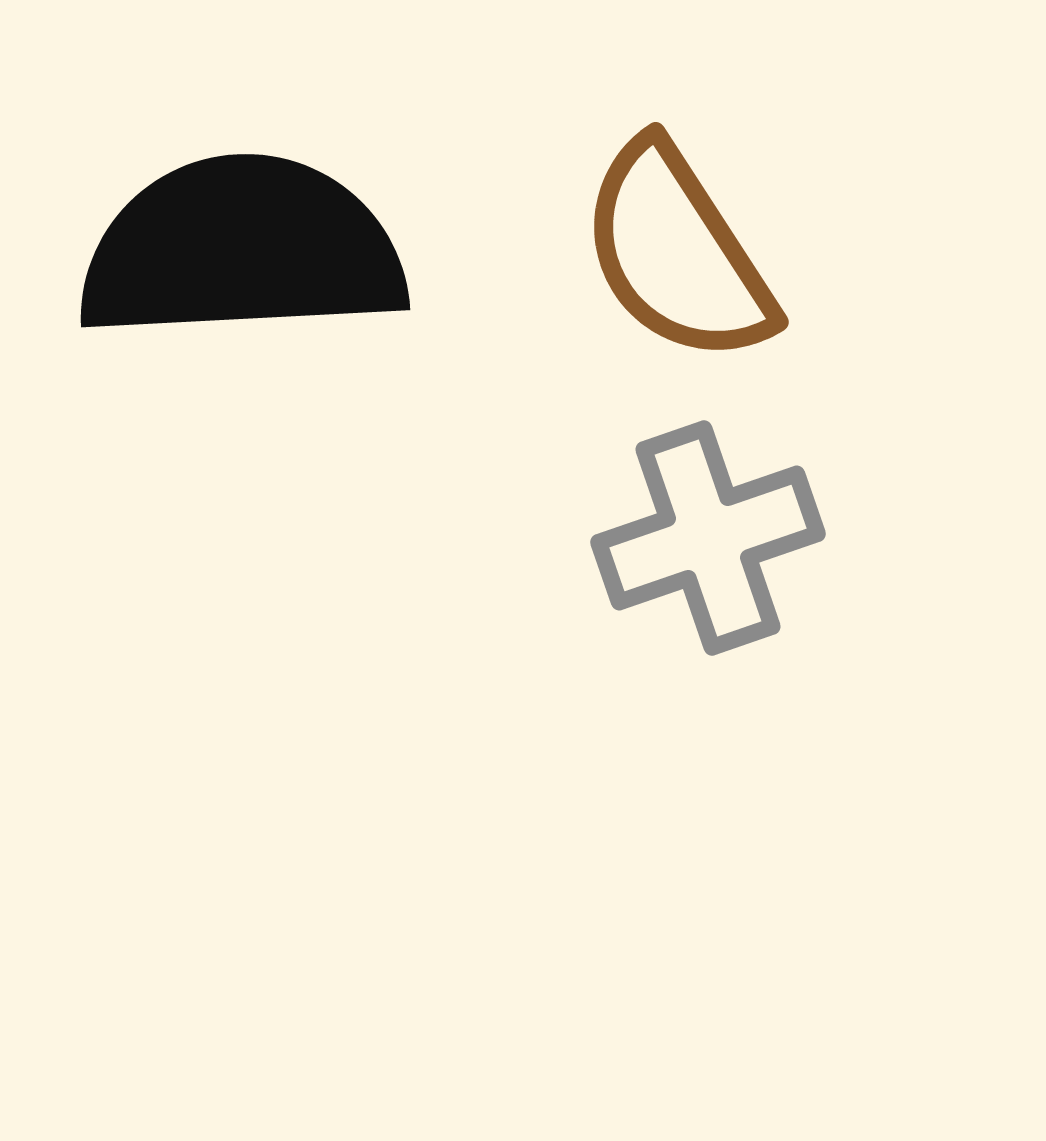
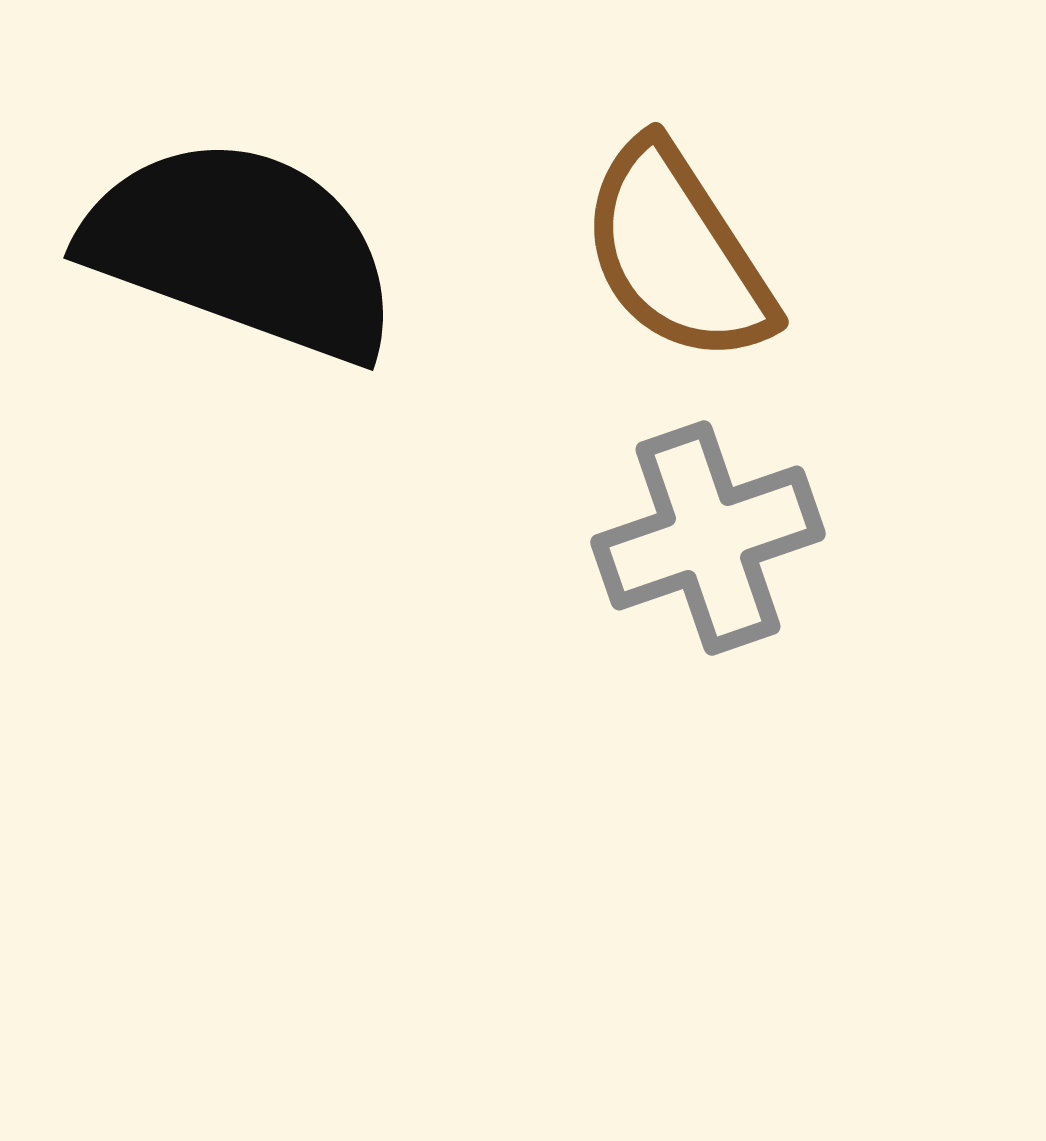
black semicircle: rotated 23 degrees clockwise
